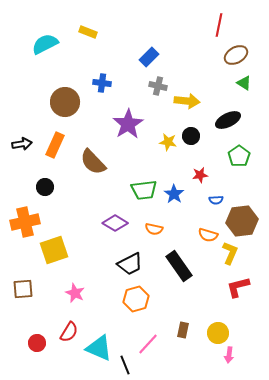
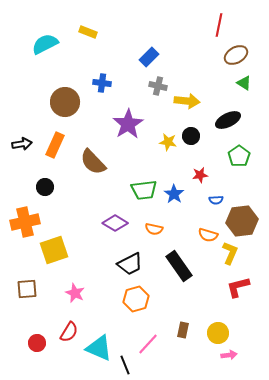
brown square at (23, 289): moved 4 px right
pink arrow at (229, 355): rotated 105 degrees counterclockwise
